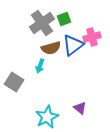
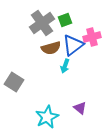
green square: moved 1 px right, 1 px down
cyan arrow: moved 25 px right
